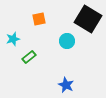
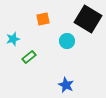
orange square: moved 4 px right
